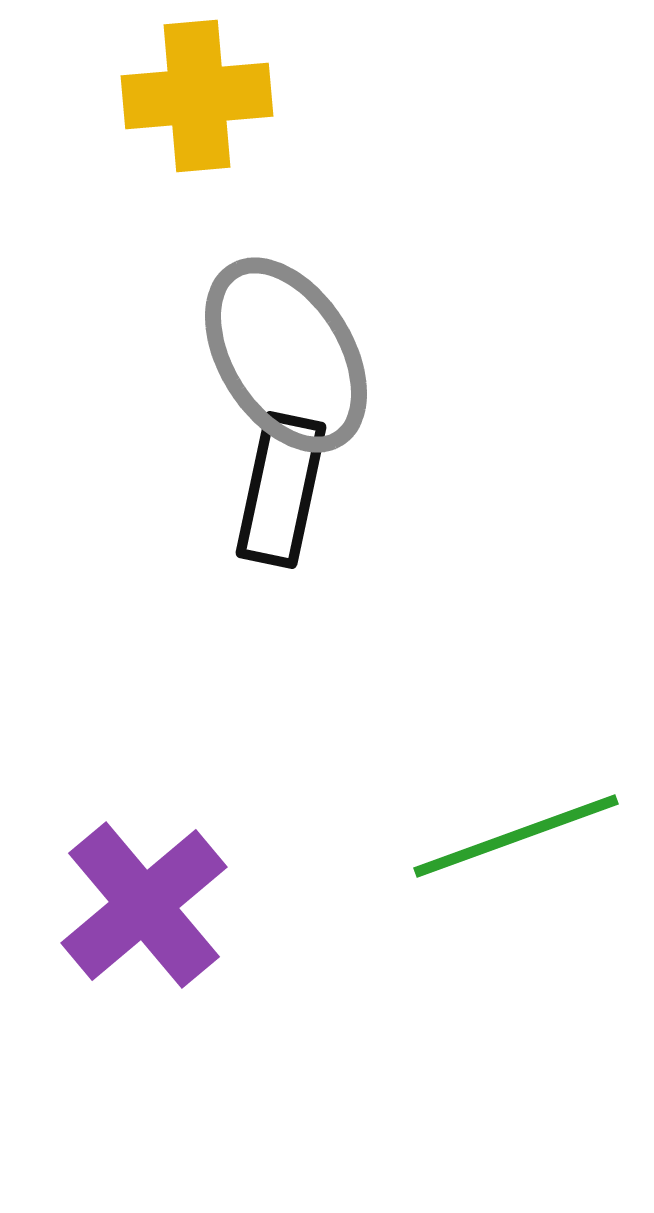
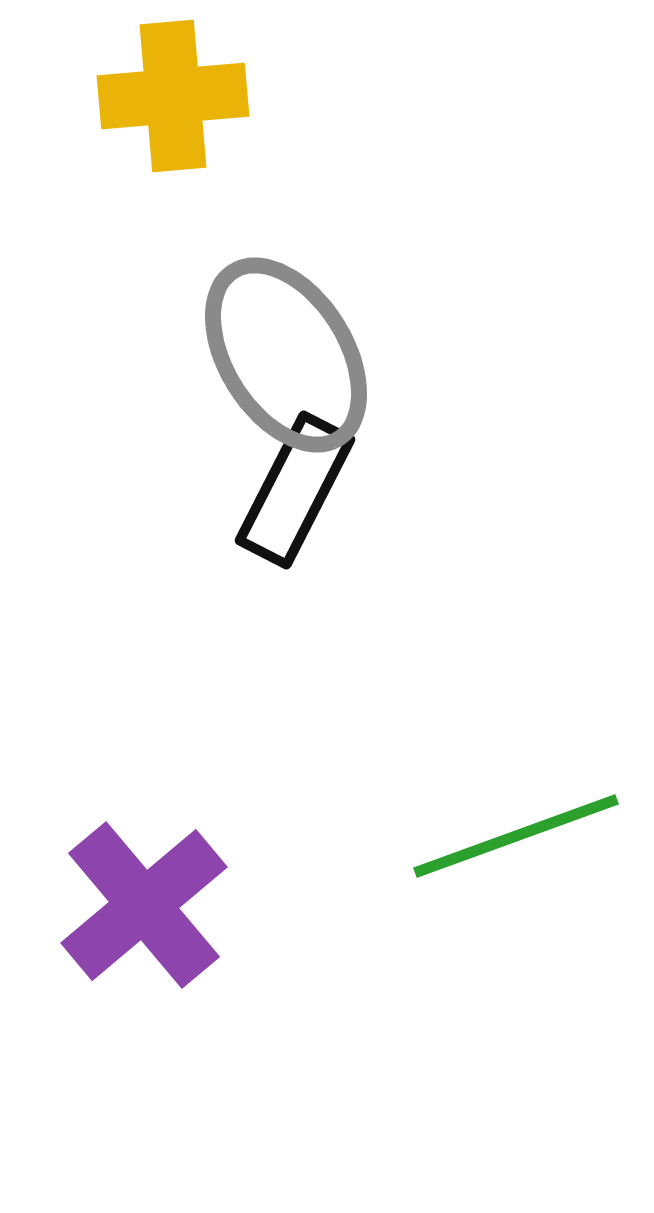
yellow cross: moved 24 px left
black rectangle: moved 14 px right; rotated 15 degrees clockwise
